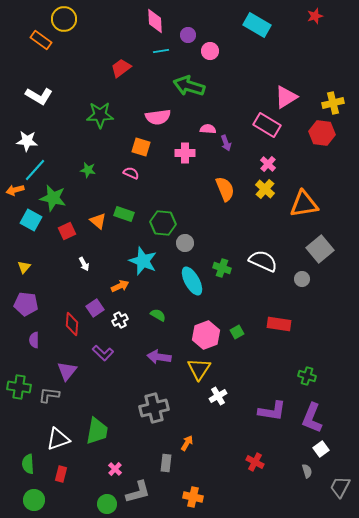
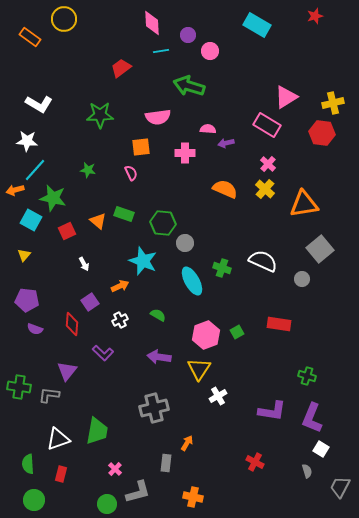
pink diamond at (155, 21): moved 3 px left, 2 px down
orange rectangle at (41, 40): moved 11 px left, 3 px up
white L-shape at (39, 96): moved 8 px down
purple arrow at (226, 143): rotated 98 degrees clockwise
orange square at (141, 147): rotated 24 degrees counterclockwise
pink semicircle at (131, 173): rotated 42 degrees clockwise
orange semicircle at (225, 189): rotated 45 degrees counterclockwise
yellow triangle at (24, 267): moved 12 px up
purple pentagon at (26, 304): moved 1 px right, 4 px up
purple square at (95, 308): moved 5 px left, 6 px up
purple semicircle at (34, 340): moved 1 px right, 11 px up; rotated 70 degrees counterclockwise
white square at (321, 449): rotated 21 degrees counterclockwise
